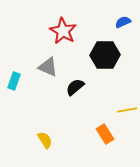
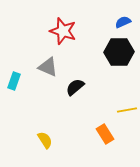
red star: rotated 12 degrees counterclockwise
black hexagon: moved 14 px right, 3 px up
